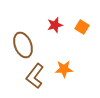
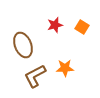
orange star: moved 1 px right, 1 px up
brown L-shape: rotated 25 degrees clockwise
